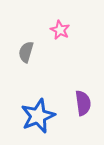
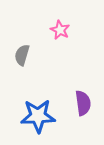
gray semicircle: moved 4 px left, 3 px down
blue star: rotated 20 degrees clockwise
